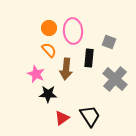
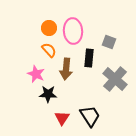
red triangle: rotated 21 degrees counterclockwise
